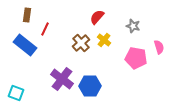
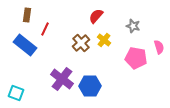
red semicircle: moved 1 px left, 1 px up
